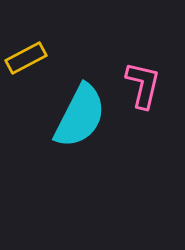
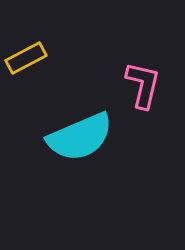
cyan semicircle: moved 21 px down; rotated 40 degrees clockwise
